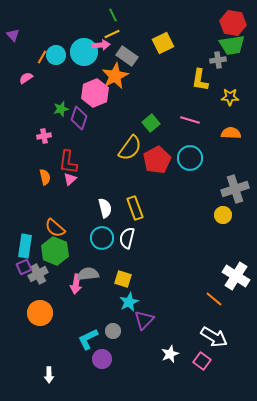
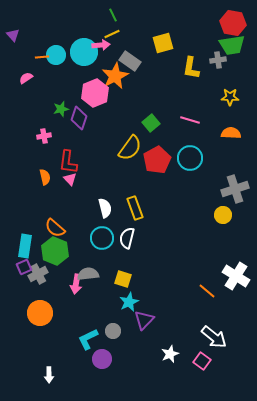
yellow square at (163, 43): rotated 10 degrees clockwise
gray rectangle at (127, 56): moved 3 px right, 5 px down
orange line at (42, 57): rotated 56 degrees clockwise
yellow L-shape at (200, 80): moved 9 px left, 12 px up
pink triangle at (70, 179): rotated 32 degrees counterclockwise
orange line at (214, 299): moved 7 px left, 8 px up
white arrow at (214, 337): rotated 8 degrees clockwise
